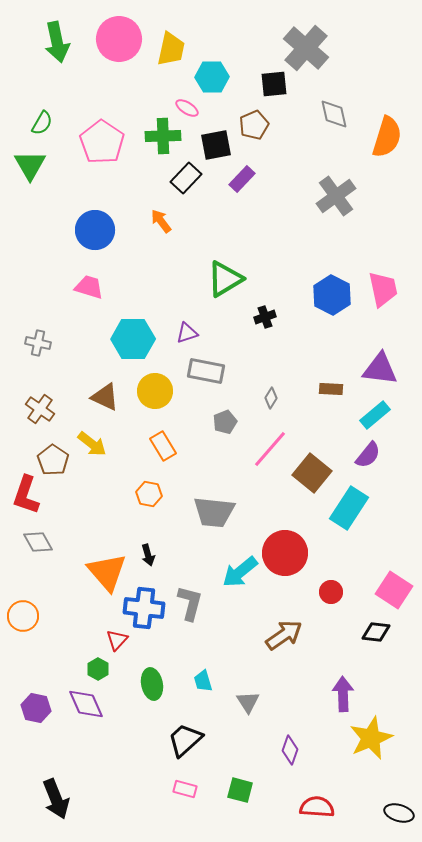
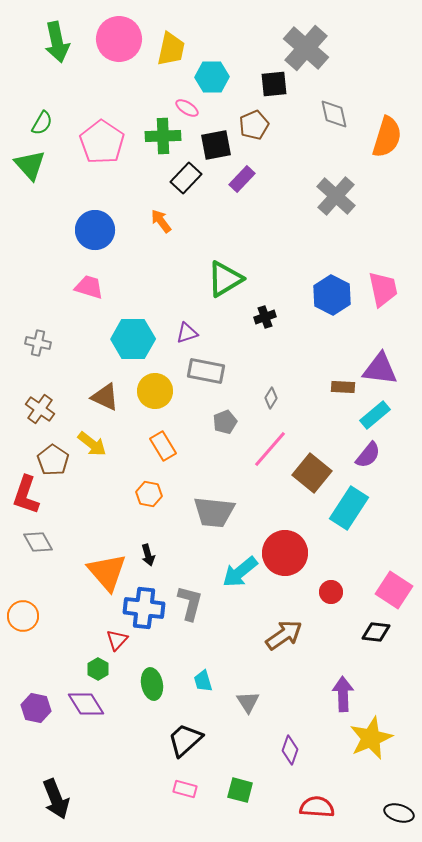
green triangle at (30, 165): rotated 12 degrees counterclockwise
gray cross at (336, 196): rotated 12 degrees counterclockwise
brown rectangle at (331, 389): moved 12 px right, 2 px up
purple diamond at (86, 704): rotated 9 degrees counterclockwise
